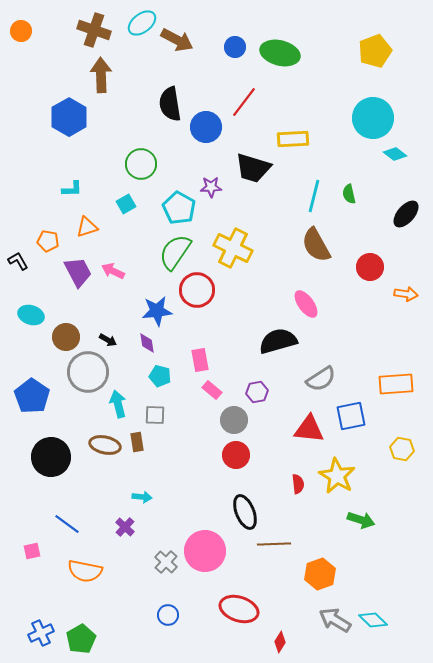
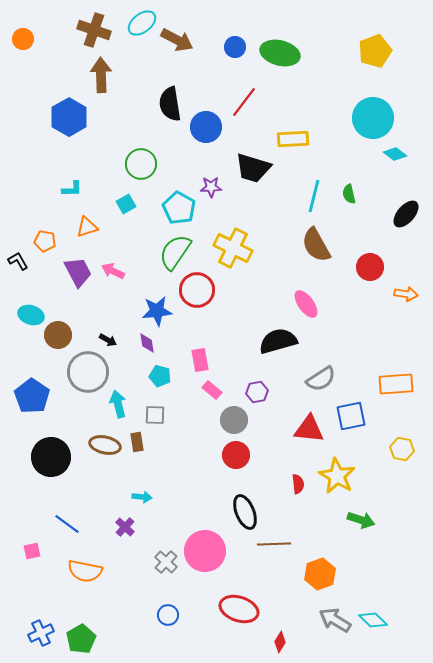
orange circle at (21, 31): moved 2 px right, 8 px down
orange pentagon at (48, 241): moved 3 px left
brown circle at (66, 337): moved 8 px left, 2 px up
